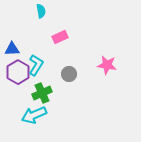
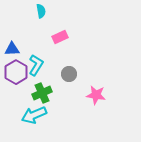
pink star: moved 11 px left, 30 px down
purple hexagon: moved 2 px left
